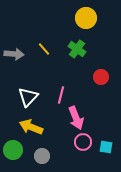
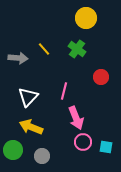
gray arrow: moved 4 px right, 4 px down
pink line: moved 3 px right, 4 px up
